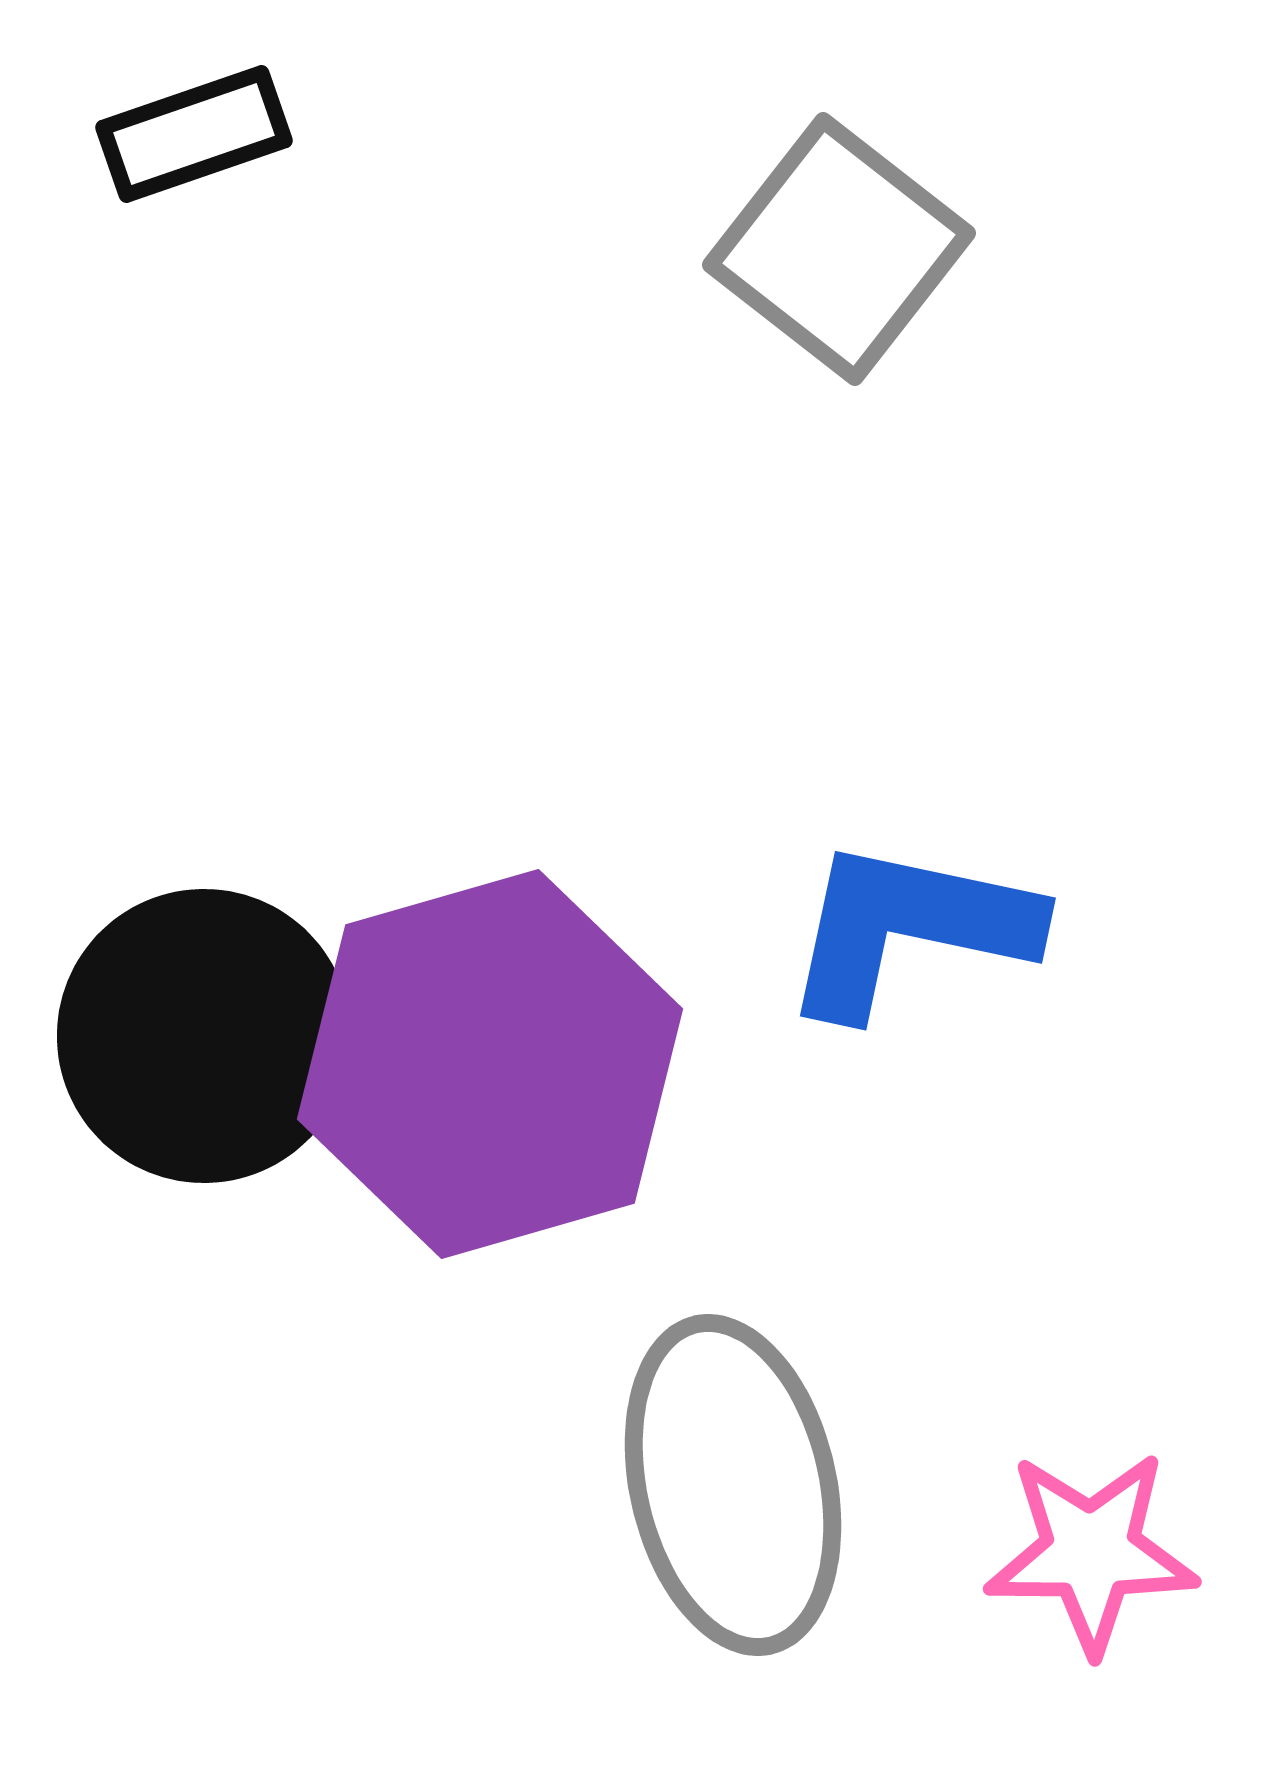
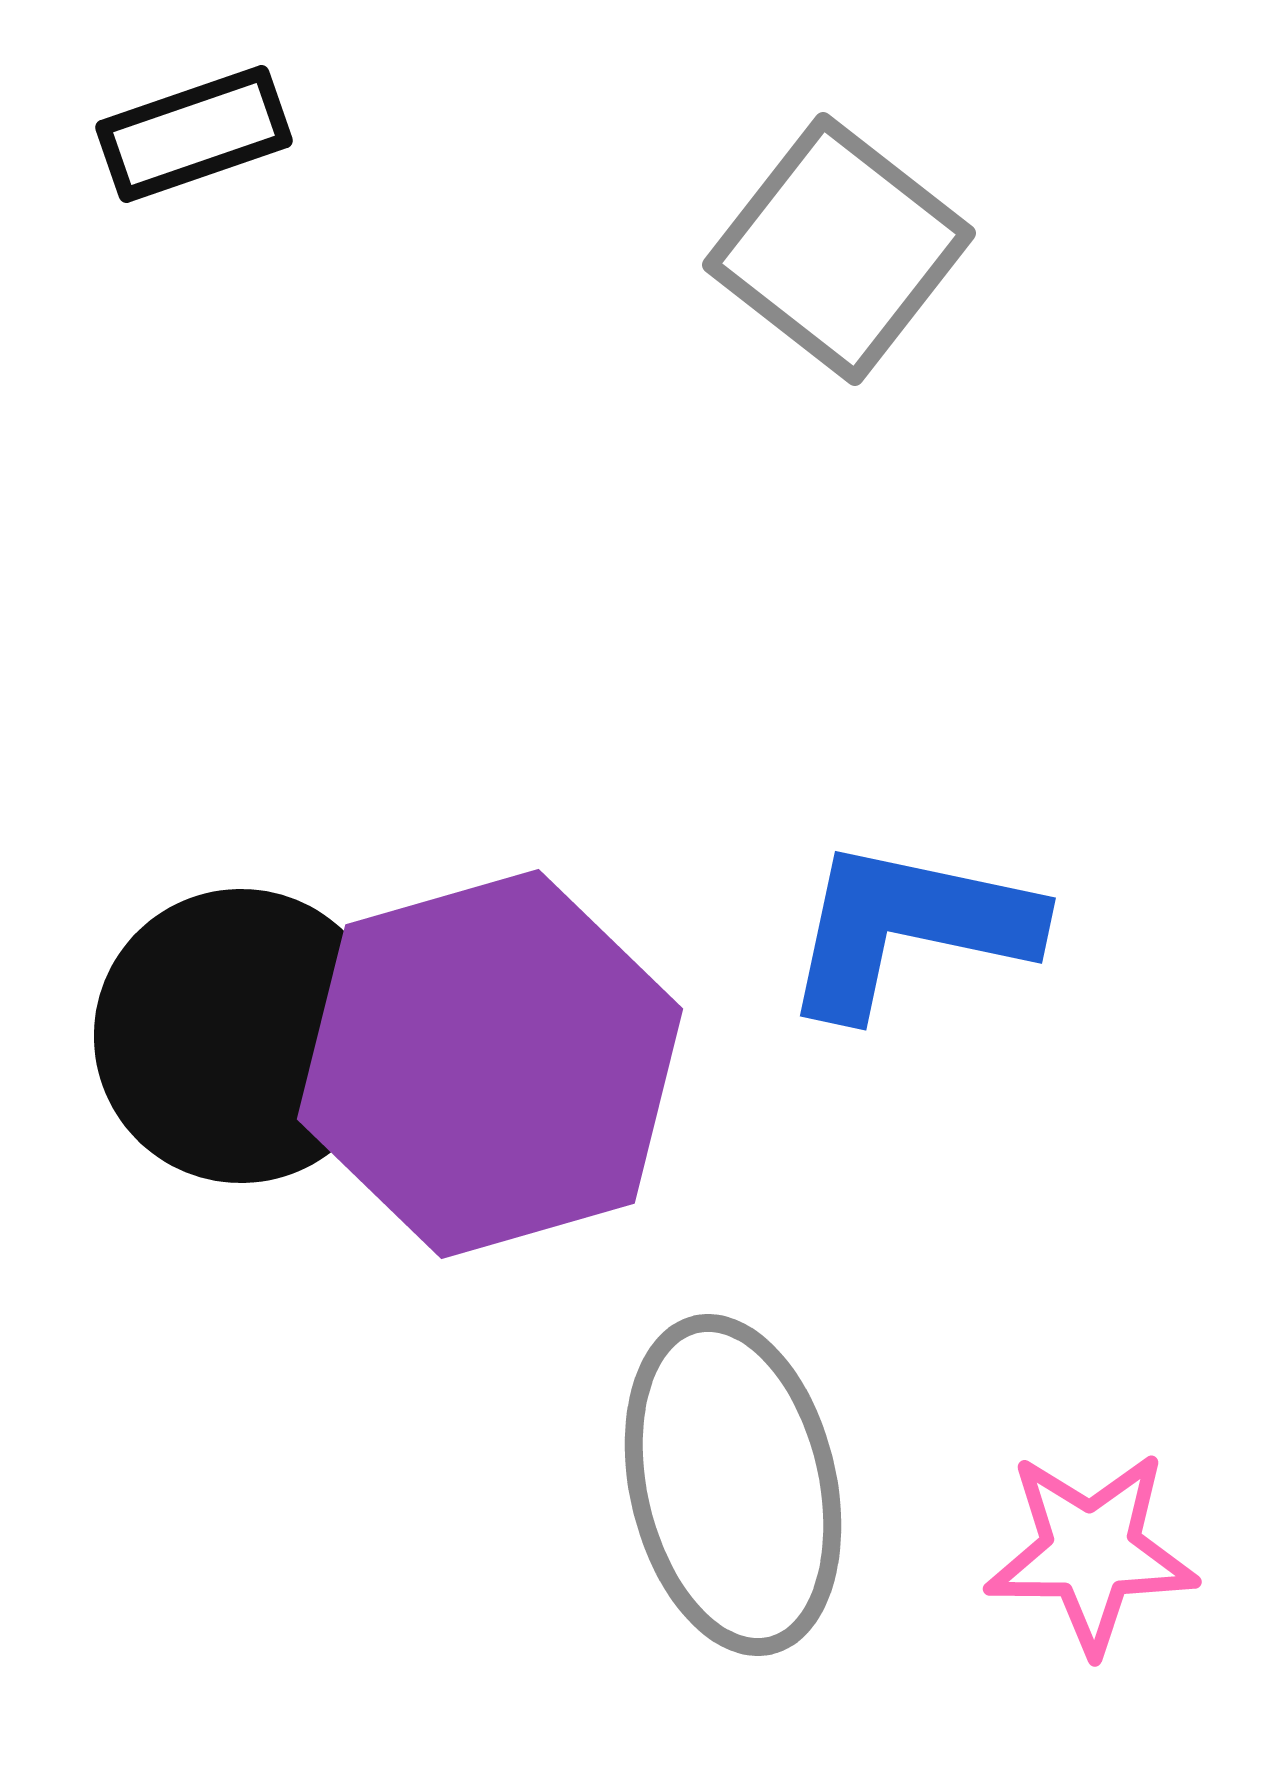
black circle: moved 37 px right
